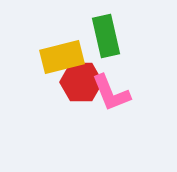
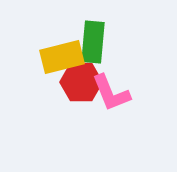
green rectangle: moved 13 px left, 6 px down; rotated 18 degrees clockwise
